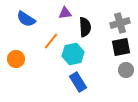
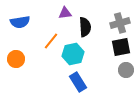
blue semicircle: moved 6 px left, 3 px down; rotated 42 degrees counterclockwise
